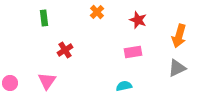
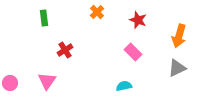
pink rectangle: rotated 54 degrees clockwise
